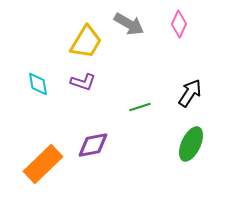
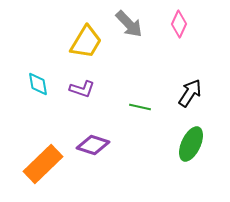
gray arrow: rotated 16 degrees clockwise
purple L-shape: moved 1 px left, 7 px down
green line: rotated 30 degrees clockwise
purple diamond: rotated 28 degrees clockwise
